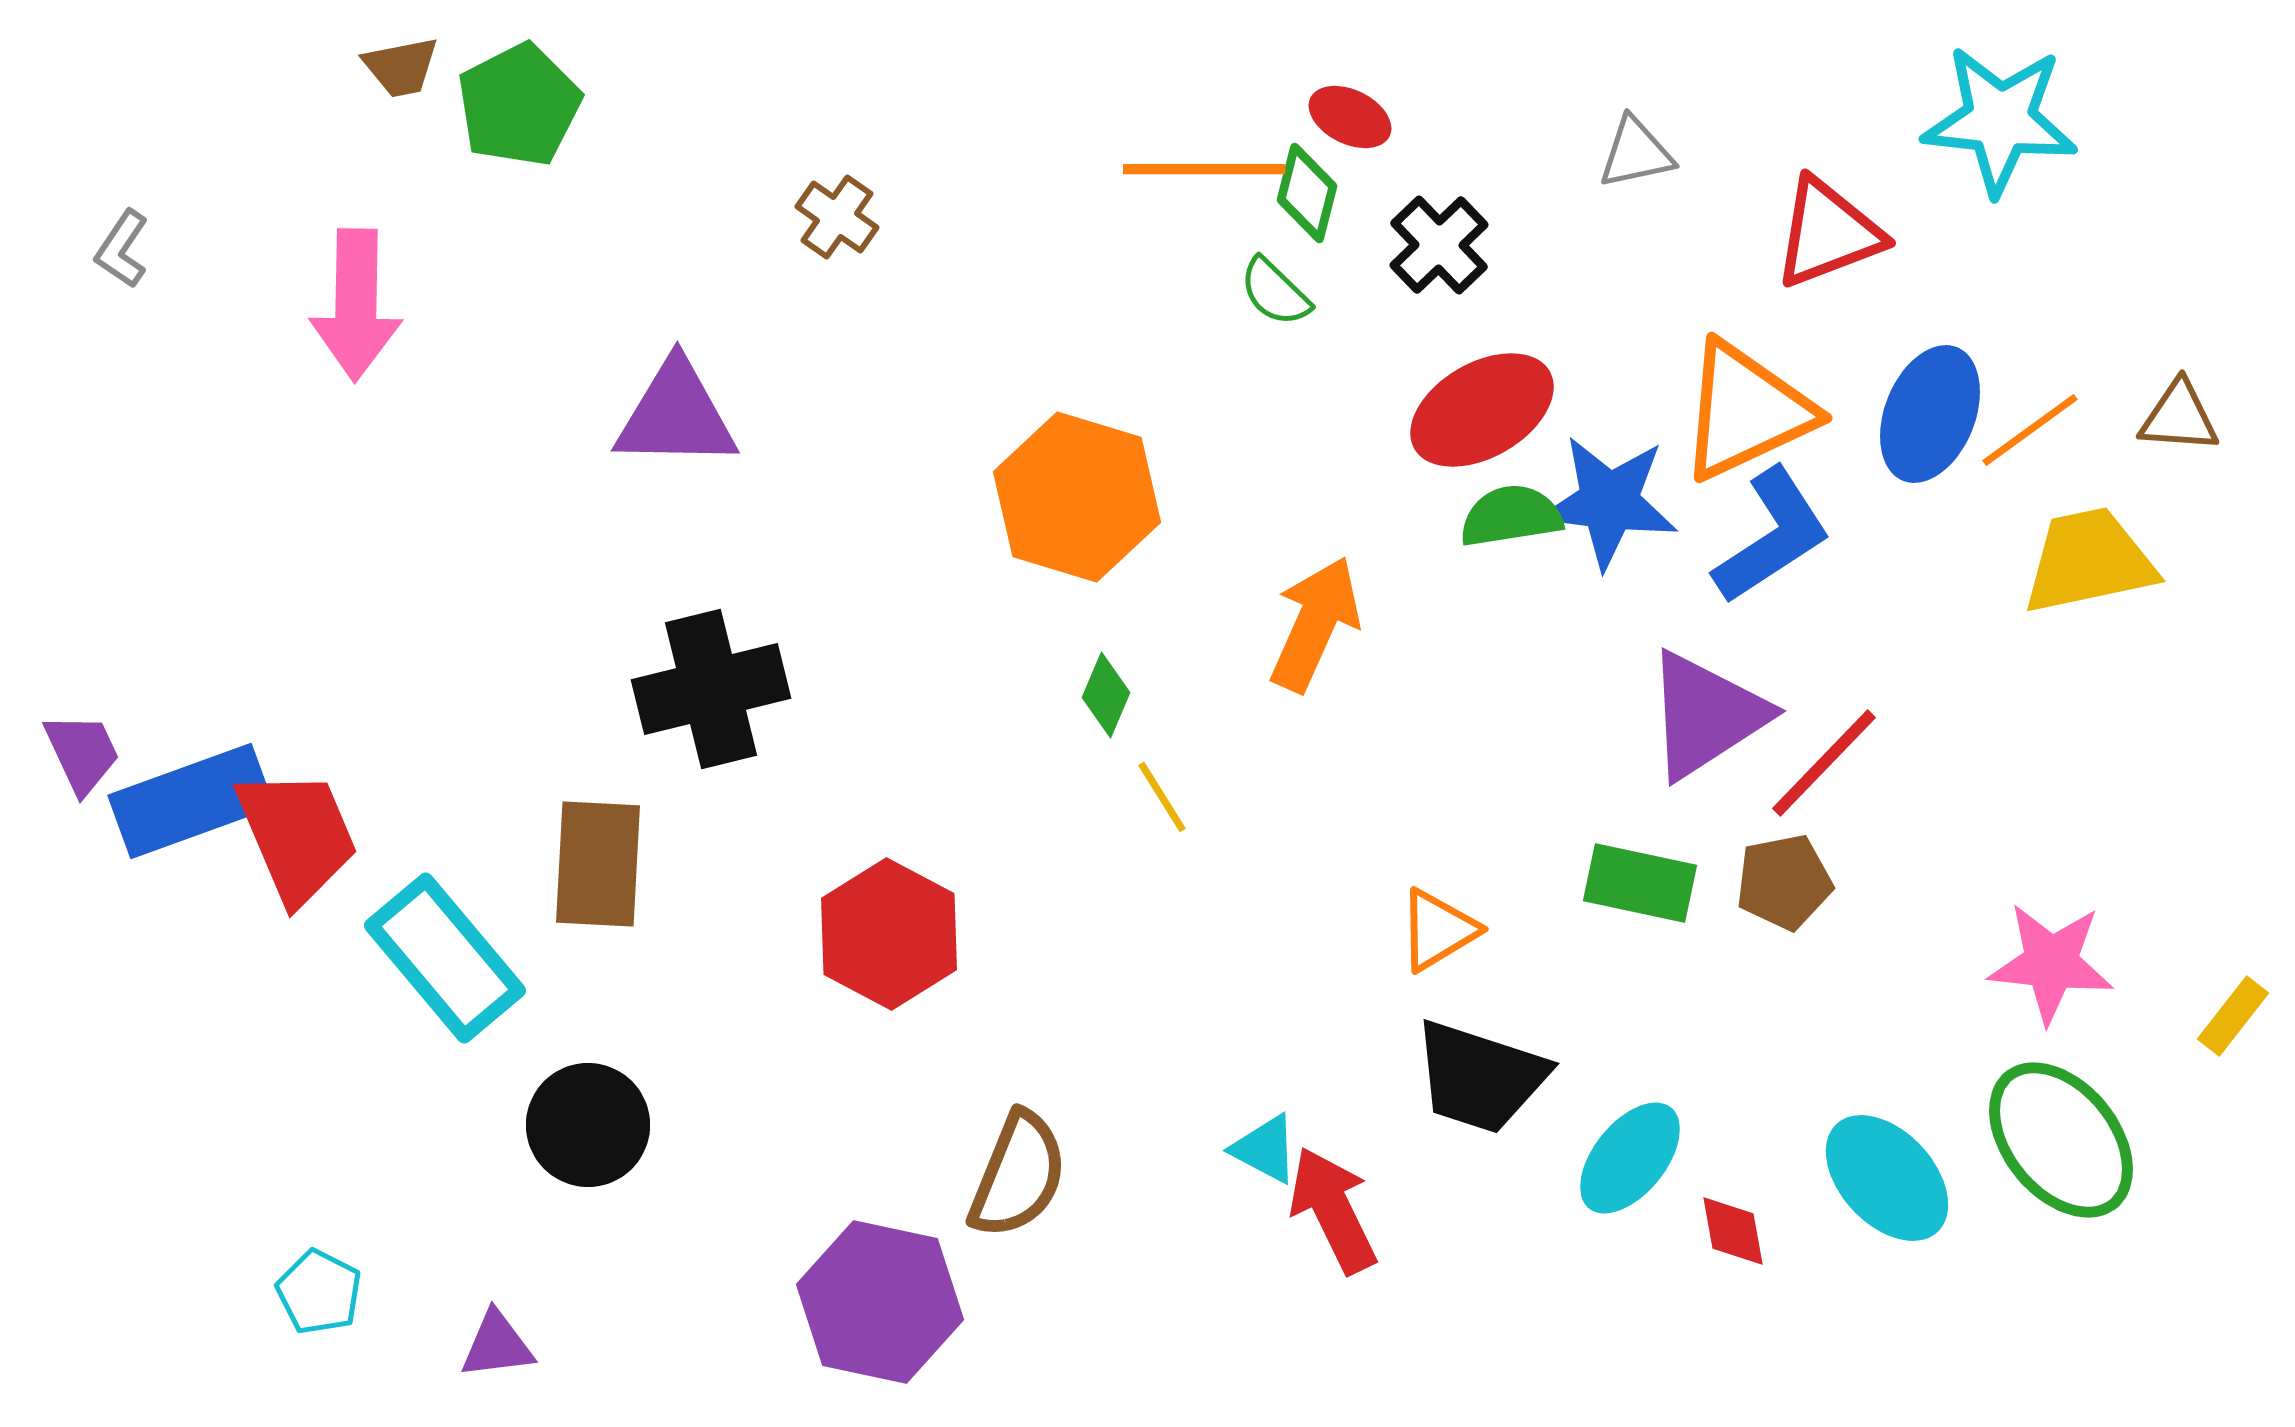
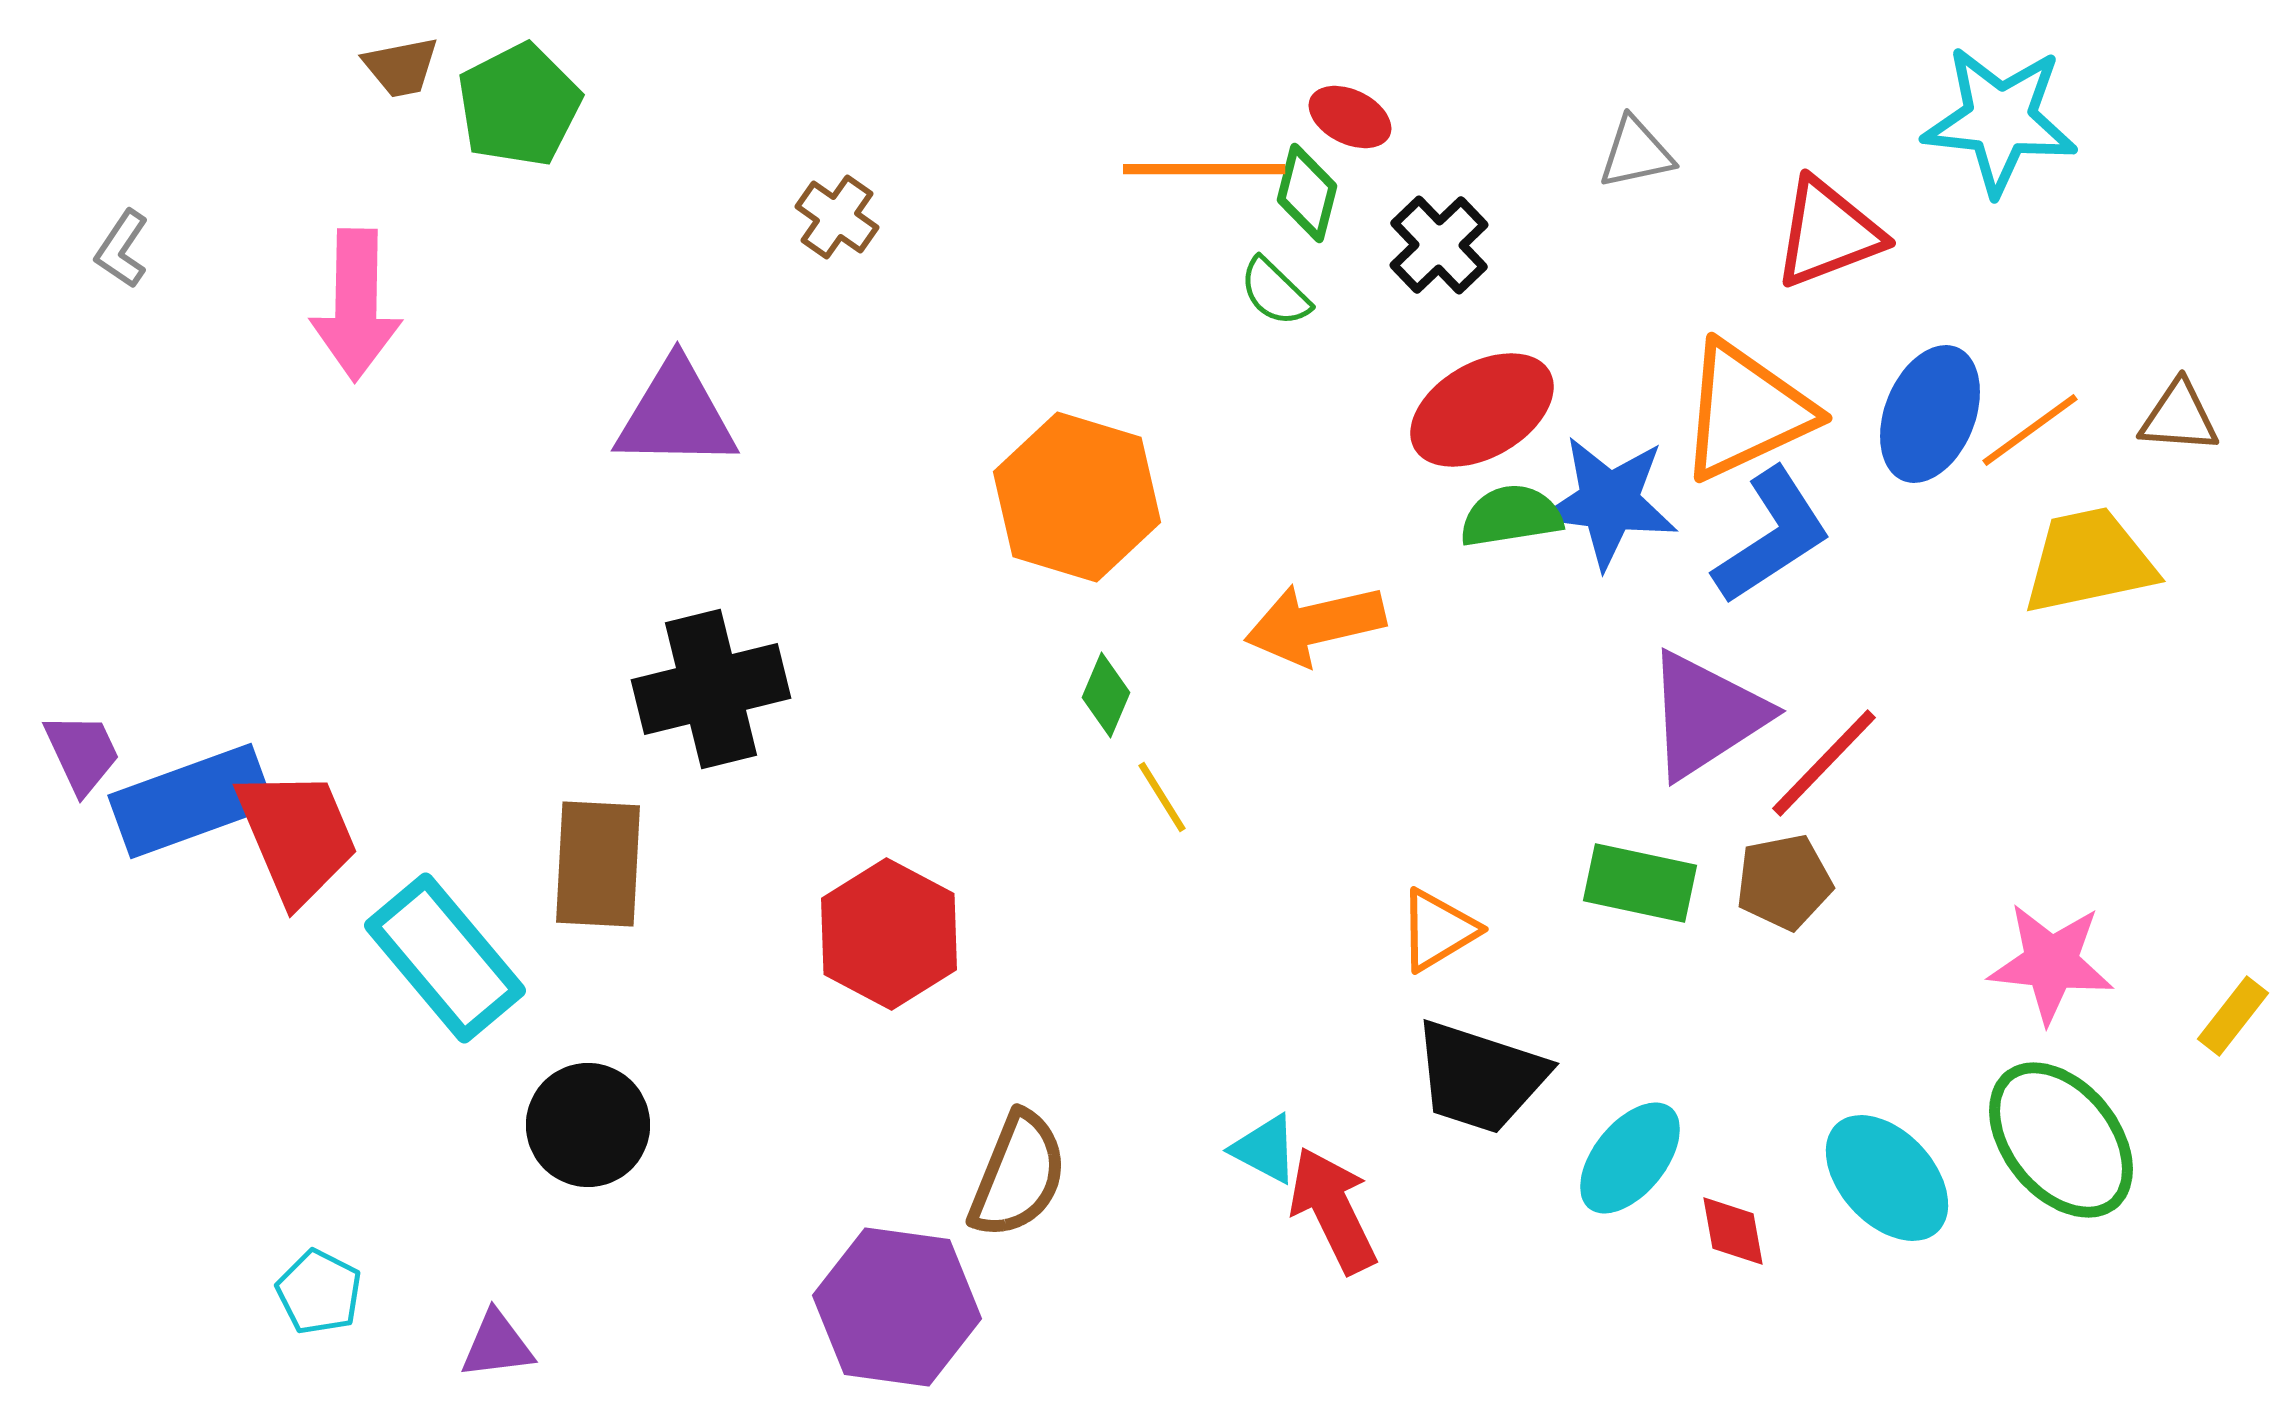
orange arrow at (1315, 624): rotated 127 degrees counterclockwise
purple hexagon at (880, 1302): moved 17 px right, 5 px down; rotated 4 degrees counterclockwise
